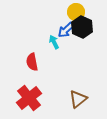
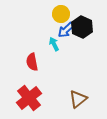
yellow circle: moved 15 px left, 2 px down
cyan arrow: moved 2 px down
